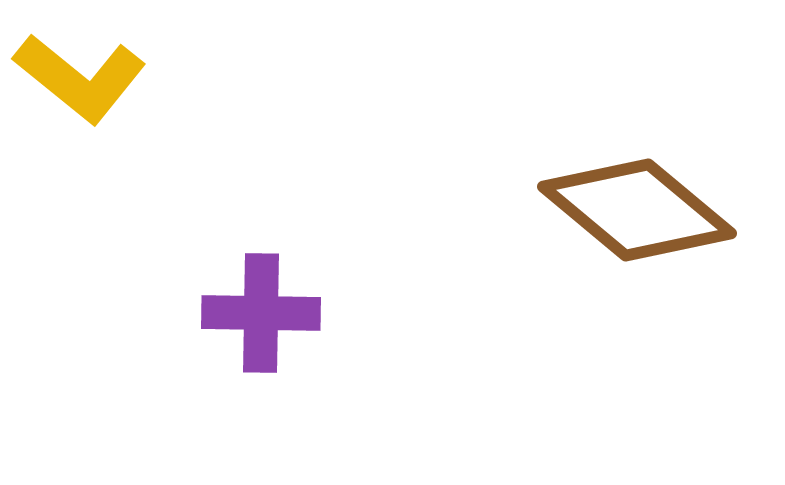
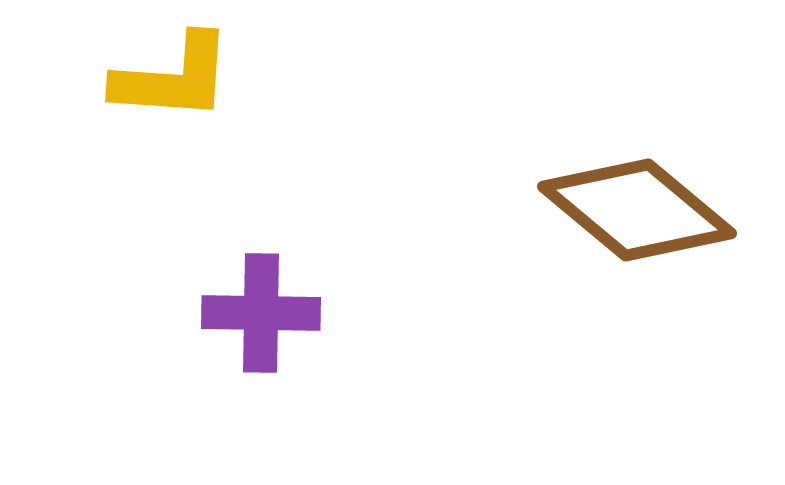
yellow L-shape: moved 93 px right; rotated 35 degrees counterclockwise
